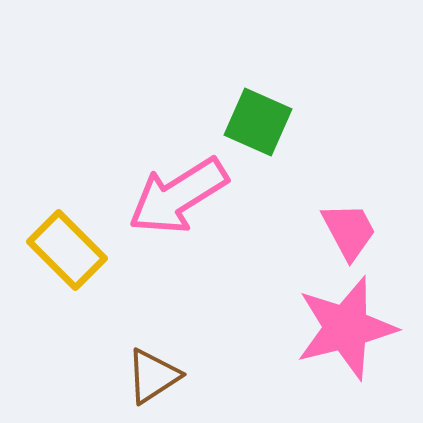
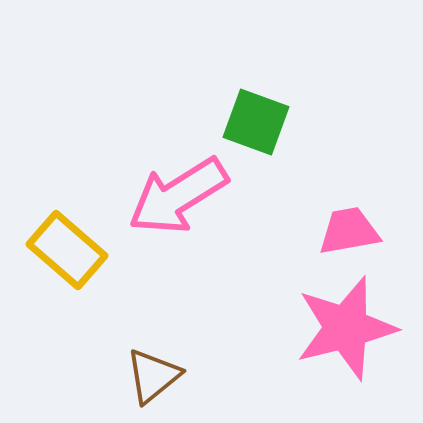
green square: moved 2 px left; rotated 4 degrees counterclockwise
pink trapezoid: rotated 72 degrees counterclockwise
yellow rectangle: rotated 4 degrees counterclockwise
brown triangle: rotated 6 degrees counterclockwise
